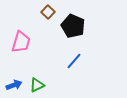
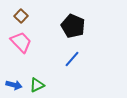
brown square: moved 27 px left, 4 px down
pink trapezoid: rotated 60 degrees counterclockwise
blue line: moved 2 px left, 2 px up
blue arrow: rotated 35 degrees clockwise
